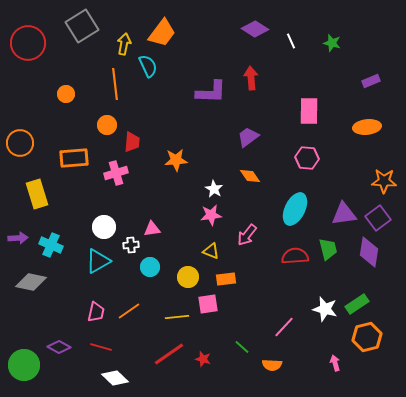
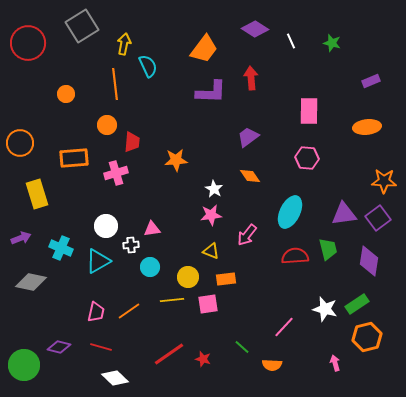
orange trapezoid at (162, 33): moved 42 px right, 16 px down
cyan ellipse at (295, 209): moved 5 px left, 3 px down
white circle at (104, 227): moved 2 px right, 1 px up
purple arrow at (18, 238): moved 3 px right; rotated 18 degrees counterclockwise
cyan cross at (51, 245): moved 10 px right, 3 px down
purple diamond at (369, 252): moved 9 px down
yellow line at (177, 317): moved 5 px left, 17 px up
purple diamond at (59, 347): rotated 15 degrees counterclockwise
